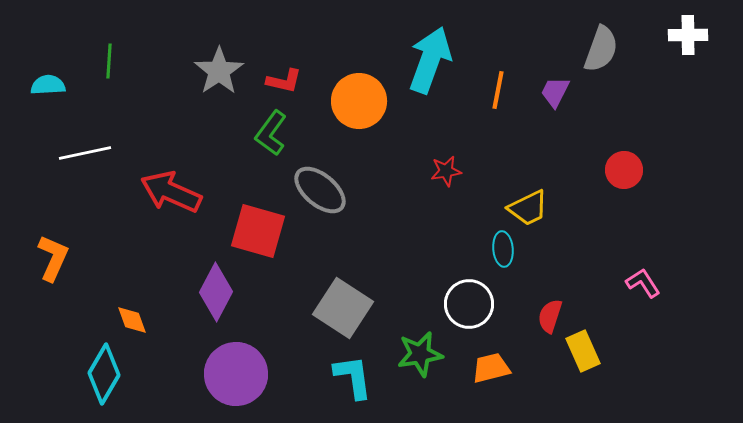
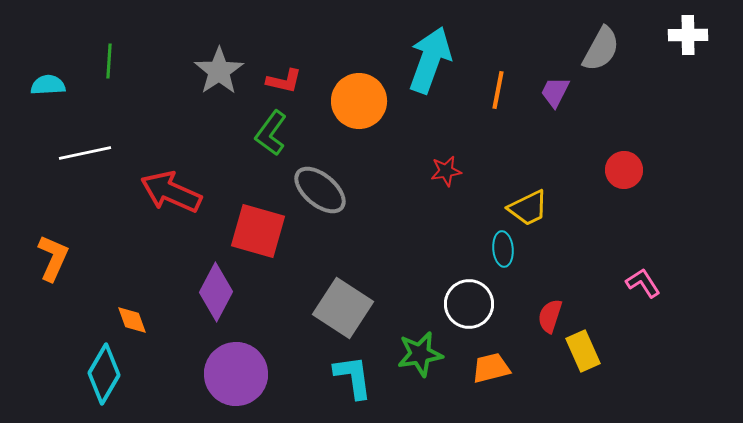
gray semicircle: rotated 9 degrees clockwise
